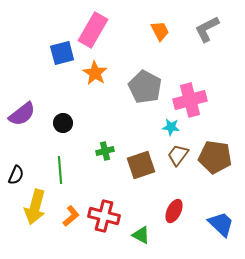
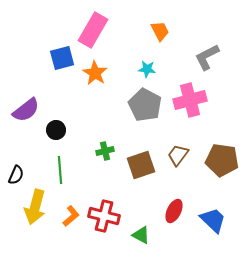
gray L-shape: moved 28 px down
blue square: moved 5 px down
gray pentagon: moved 18 px down
purple semicircle: moved 4 px right, 4 px up
black circle: moved 7 px left, 7 px down
cyan star: moved 24 px left, 58 px up
brown pentagon: moved 7 px right, 3 px down
blue trapezoid: moved 8 px left, 4 px up
